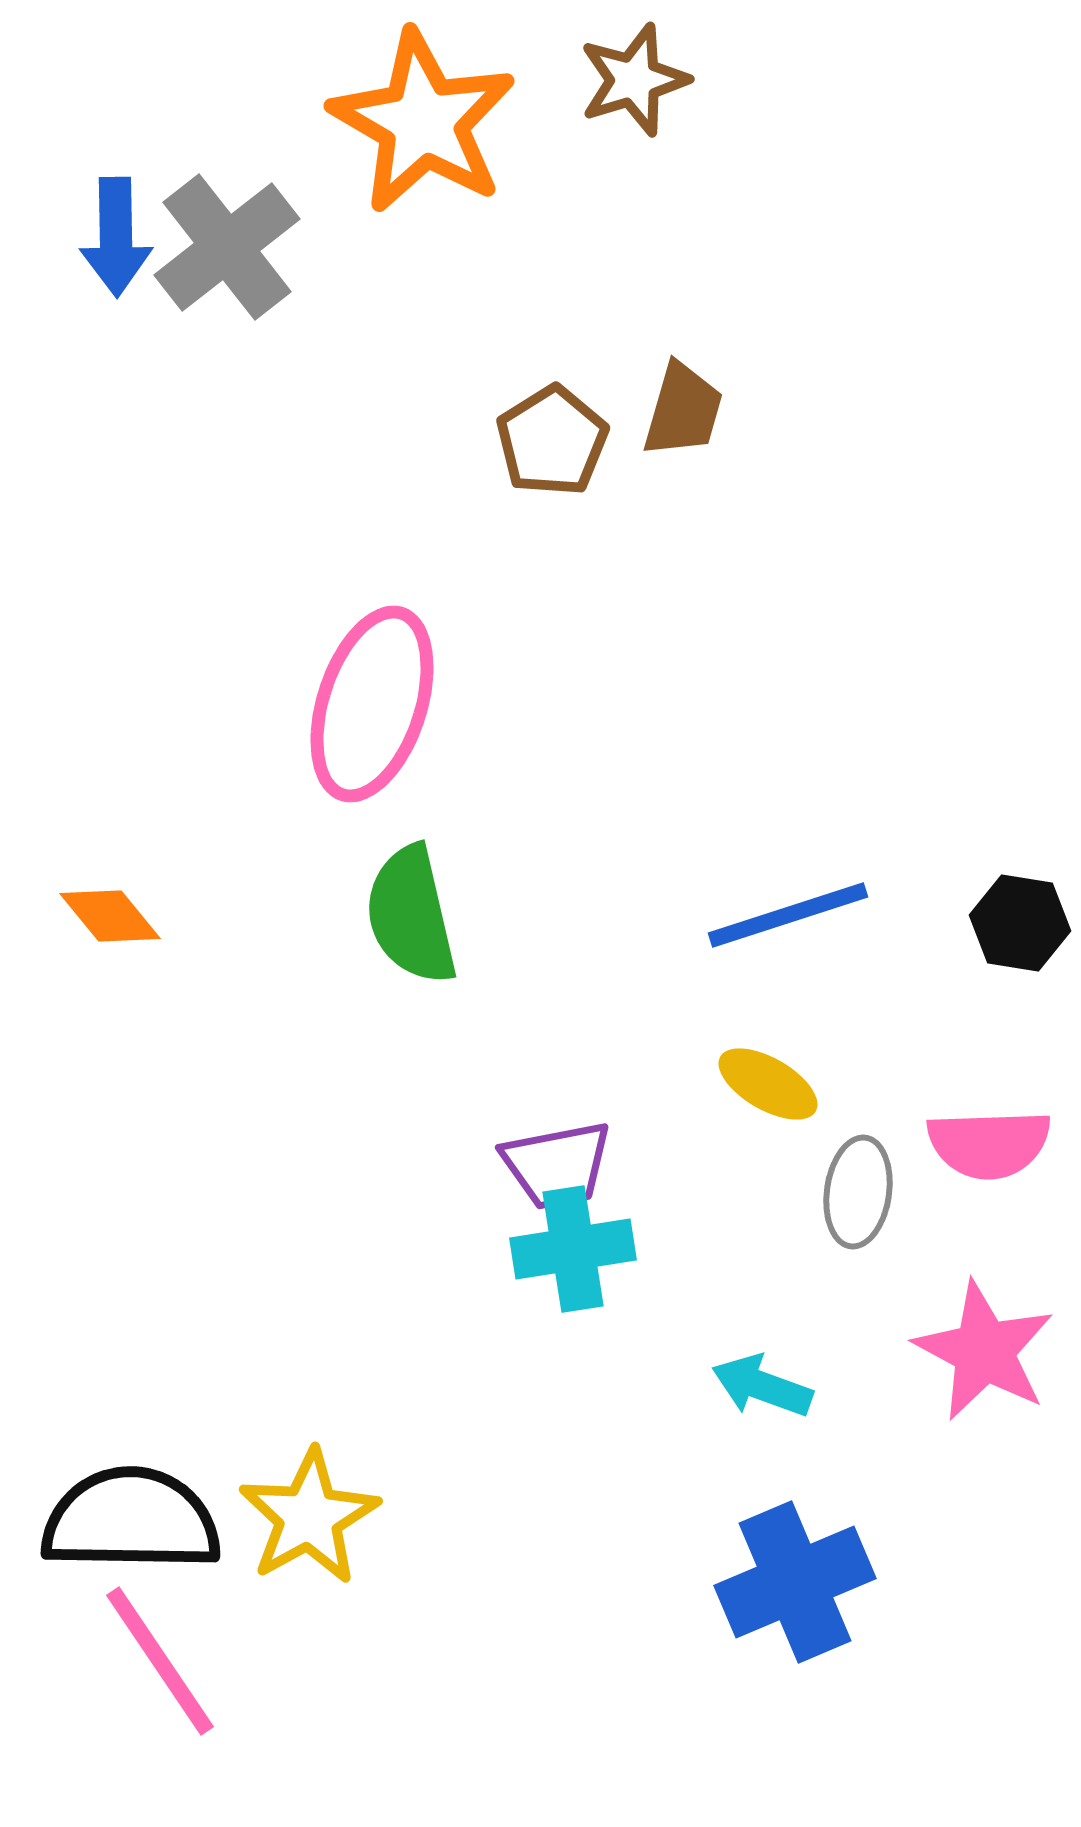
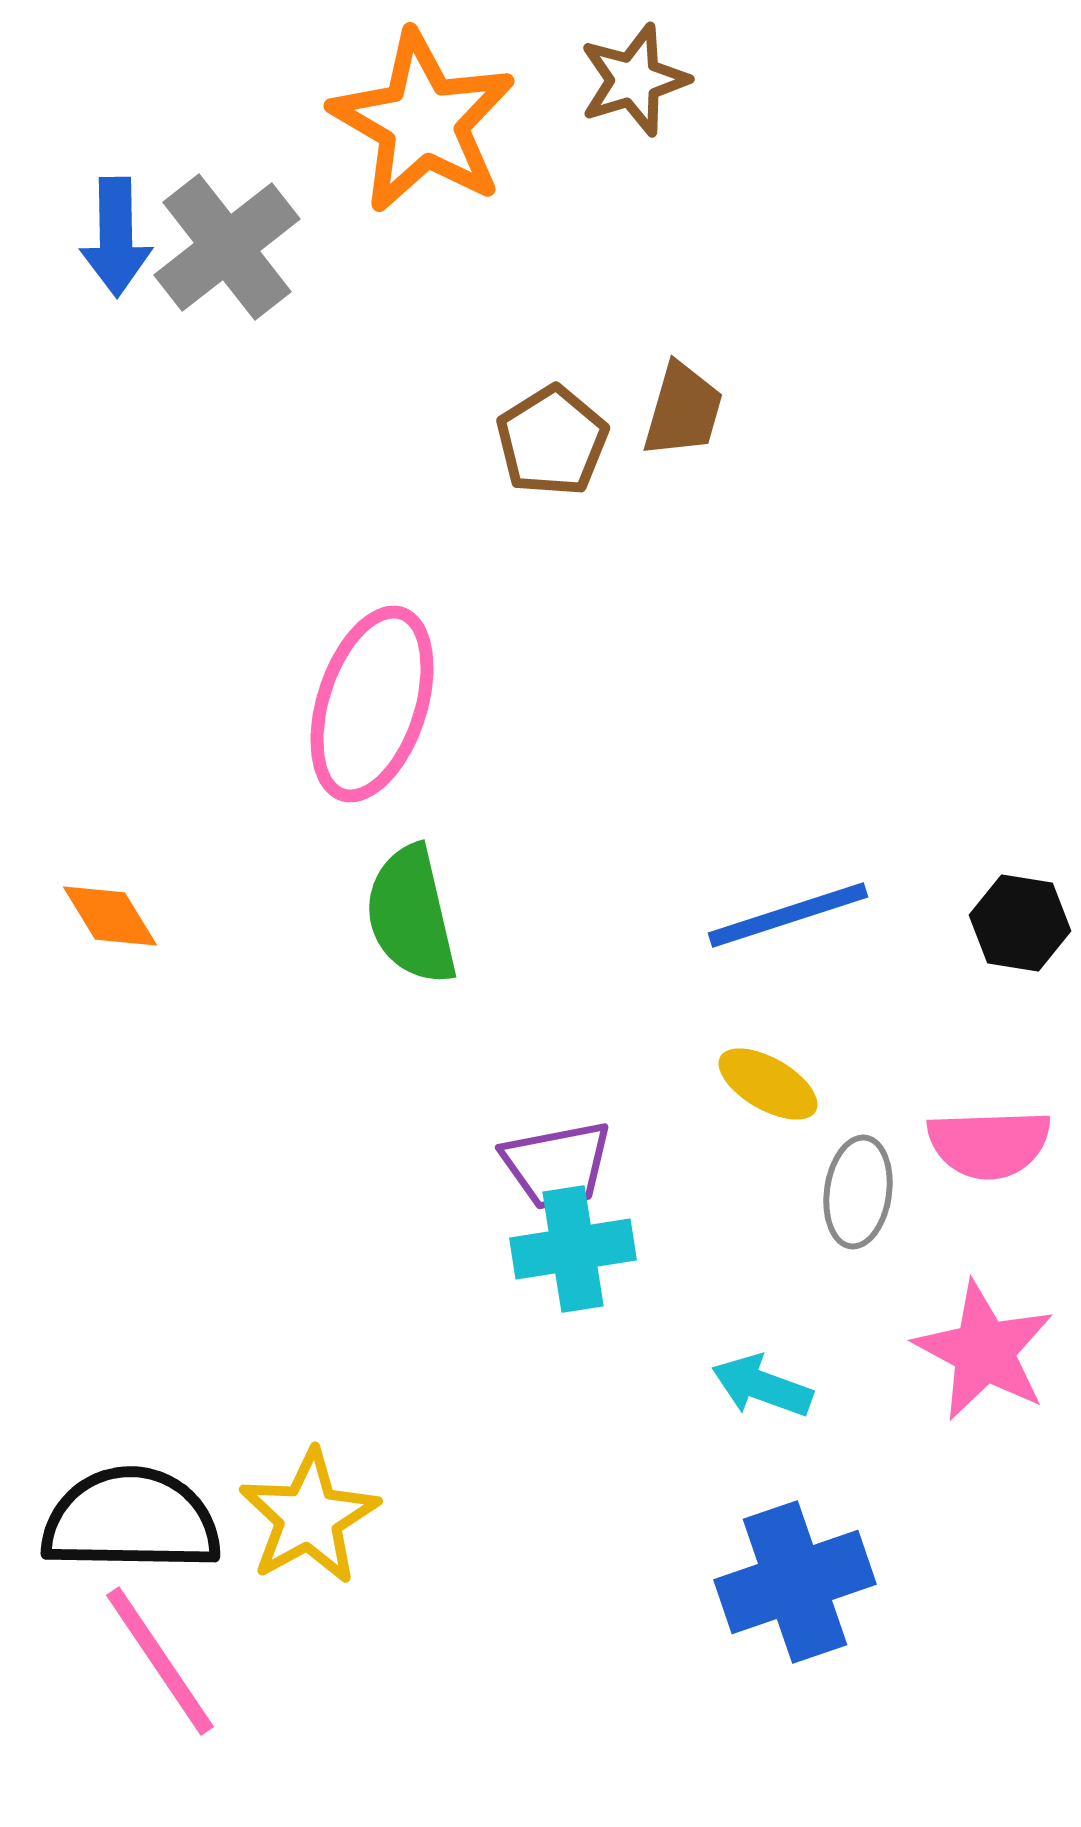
orange diamond: rotated 8 degrees clockwise
blue cross: rotated 4 degrees clockwise
